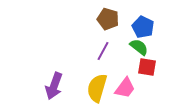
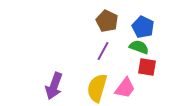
brown pentagon: moved 1 px left, 2 px down; rotated 10 degrees clockwise
green semicircle: rotated 18 degrees counterclockwise
